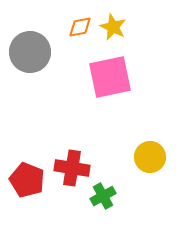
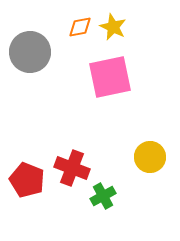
red cross: rotated 12 degrees clockwise
